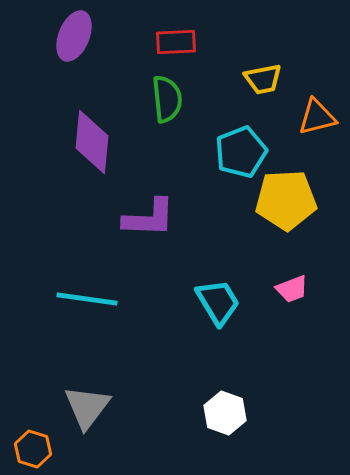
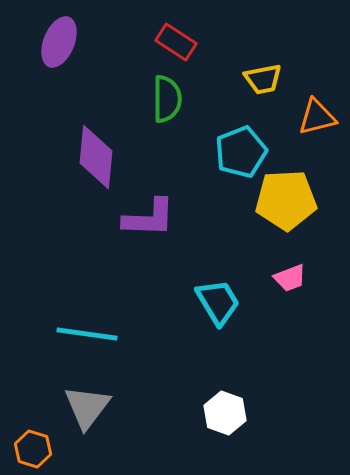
purple ellipse: moved 15 px left, 6 px down
red rectangle: rotated 36 degrees clockwise
green semicircle: rotated 6 degrees clockwise
purple diamond: moved 4 px right, 15 px down
pink trapezoid: moved 2 px left, 11 px up
cyan line: moved 35 px down
